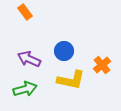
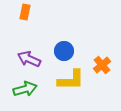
orange rectangle: rotated 49 degrees clockwise
yellow L-shape: rotated 12 degrees counterclockwise
